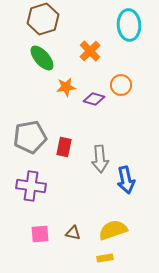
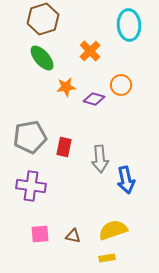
brown triangle: moved 3 px down
yellow rectangle: moved 2 px right
